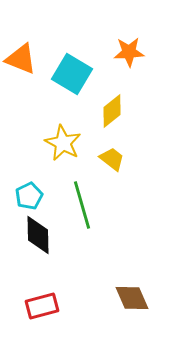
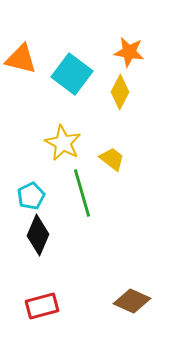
orange star: rotated 12 degrees clockwise
orange triangle: rotated 8 degrees counterclockwise
cyan square: rotated 6 degrees clockwise
yellow diamond: moved 8 px right, 19 px up; rotated 24 degrees counterclockwise
cyan pentagon: moved 2 px right
green line: moved 12 px up
black diamond: rotated 24 degrees clockwise
brown diamond: moved 3 px down; rotated 42 degrees counterclockwise
